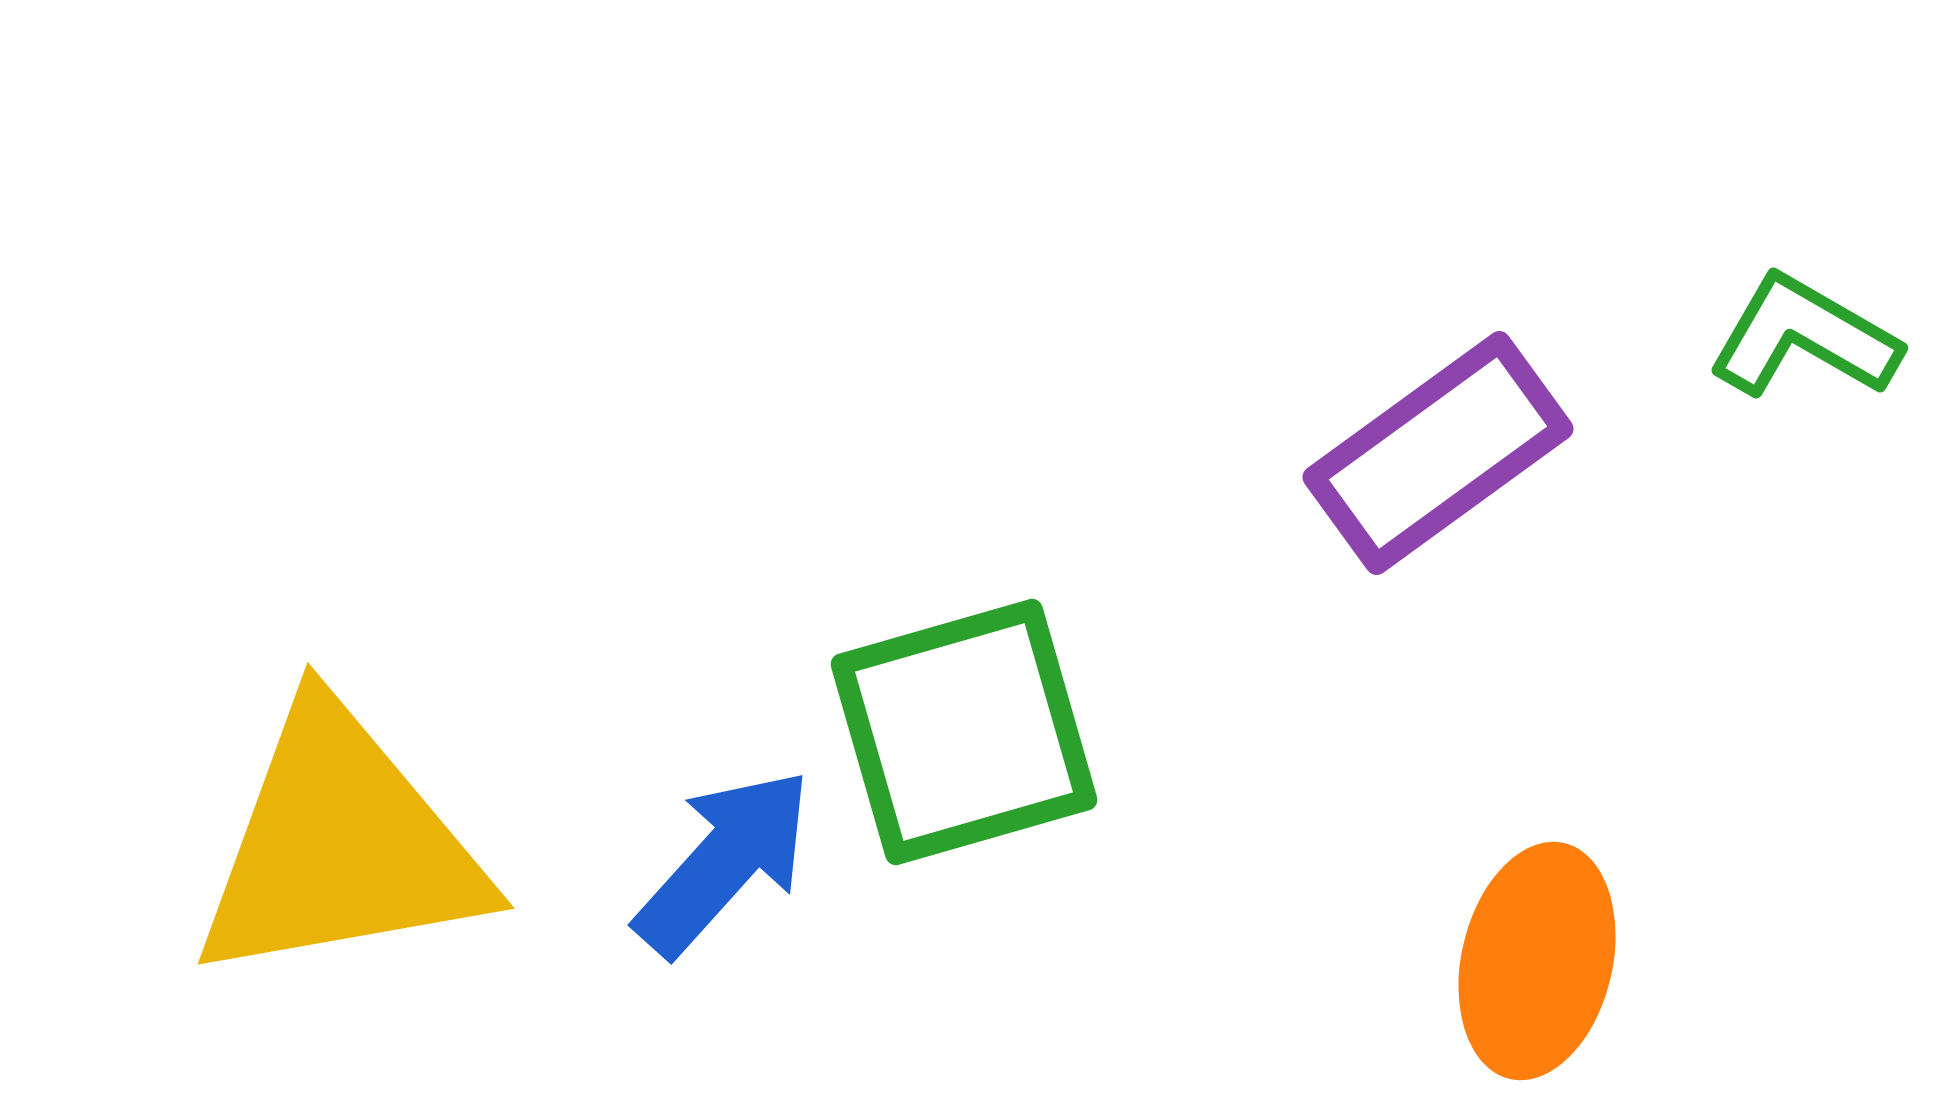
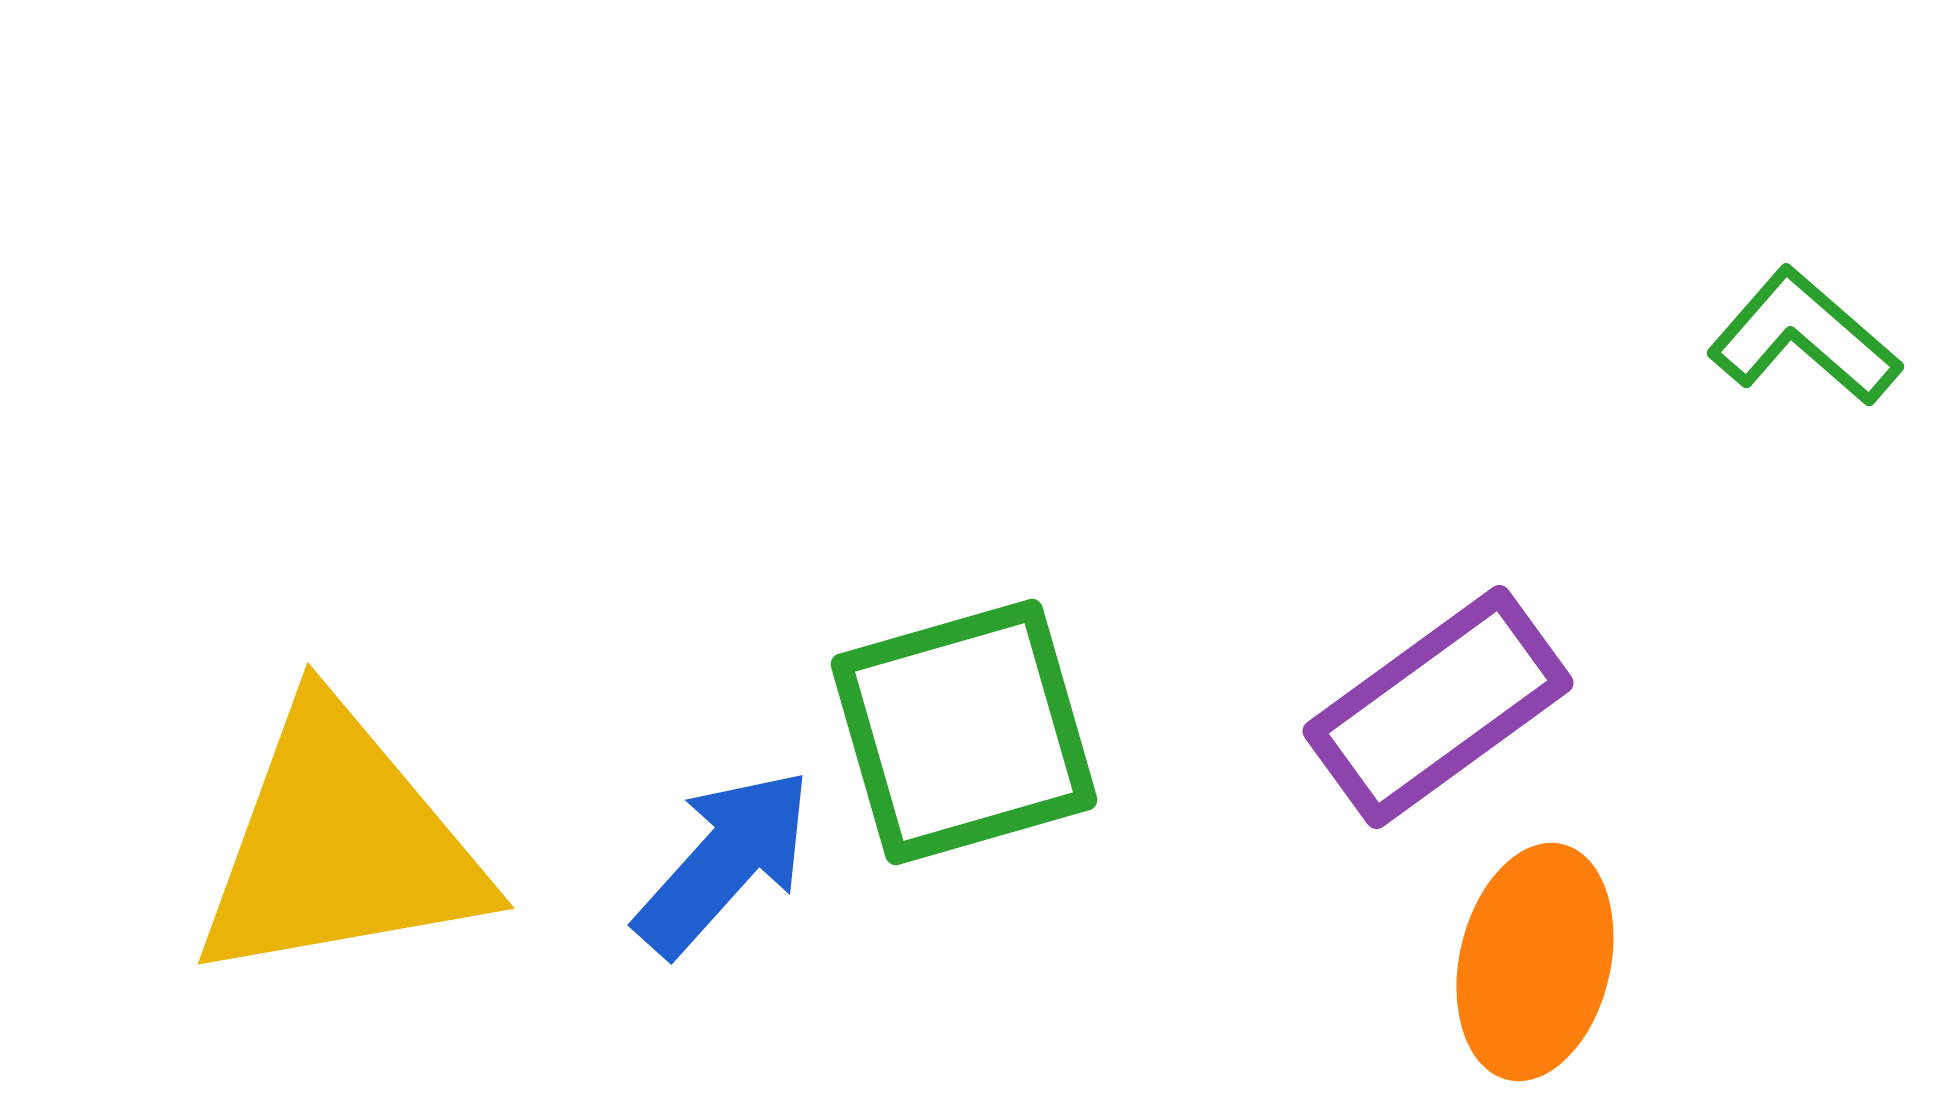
green L-shape: rotated 11 degrees clockwise
purple rectangle: moved 254 px down
orange ellipse: moved 2 px left, 1 px down
